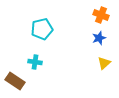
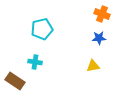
orange cross: moved 1 px right, 1 px up
blue star: rotated 16 degrees clockwise
yellow triangle: moved 11 px left, 3 px down; rotated 32 degrees clockwise
